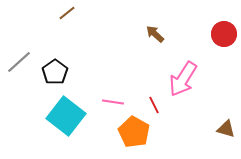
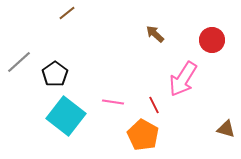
red circle: moved 12 px left, 6 px down
black pentagon: moved 2 px down
orange pentagon: moved 9 px right, 3 px down
